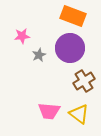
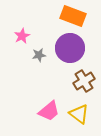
pink star: rotated 21 degrees counterclockwise
gray star: rotated 16 degrees clockwise
pink trapezoid: rotated 45 degrees counterclockwise
